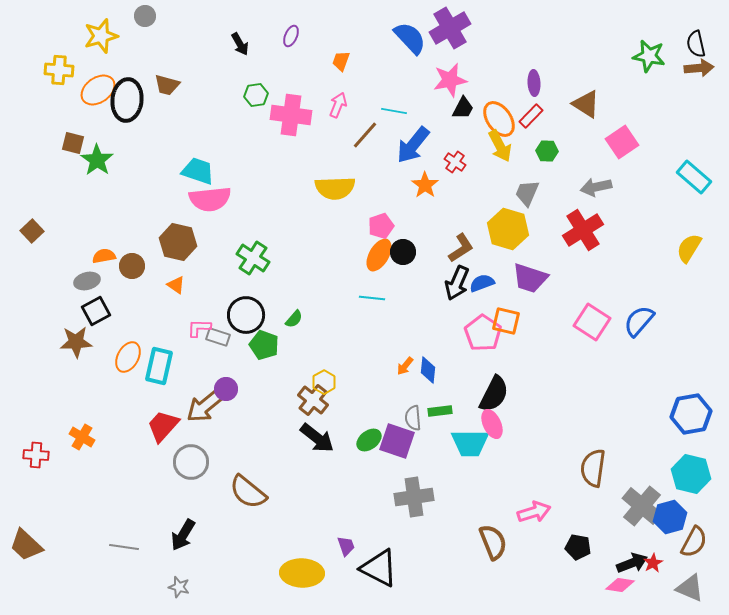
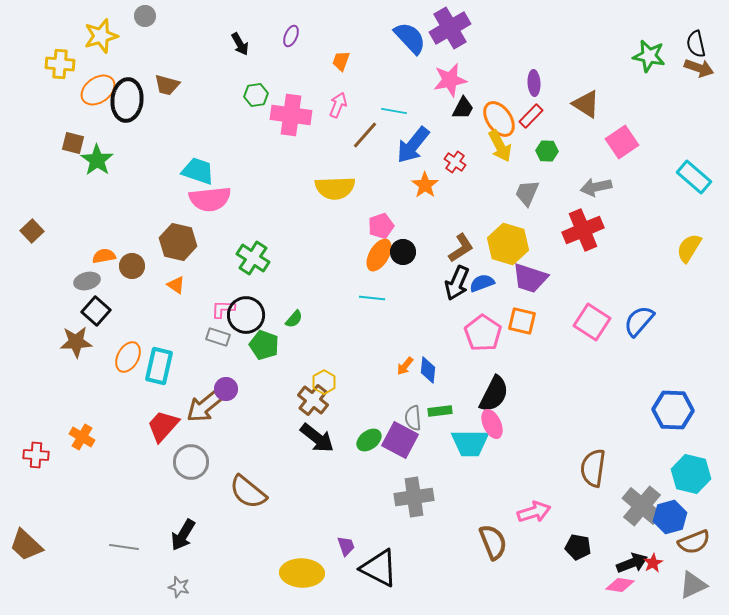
brown arrow at (699, 68): rotated 24 degrees clockwise
yellow cross at (59, 70): moved 1 px right, 6 px up
yellow hexagon at (508, 229): moved 15 px down
red cross at (583, 230): rotated 9 degrees clockwise
black square at (96, 311): rotated 20 degrees counterclockwise
orange square at (506, 321): moved 16 px right
pink L-shape at (199, 328): moved 24 px right, 19 px up
blue hexagon at (691, 414): moved 18 px left, 4 px up; rotated 12 degrees clockwise
purple square at (397, 441): moved 3 px right, 1 px up; rotated 9 degrees clockwise
brown semicircle at (694, 542): rotated 40 degrees clockwise
gray triangle at (690, 588): moved 3 px right, 3 px up; rotated 48 degrees counterclockwise
